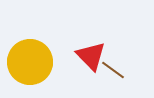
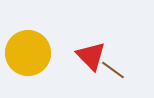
yellow circle: moved 2 px left, 9 px up
